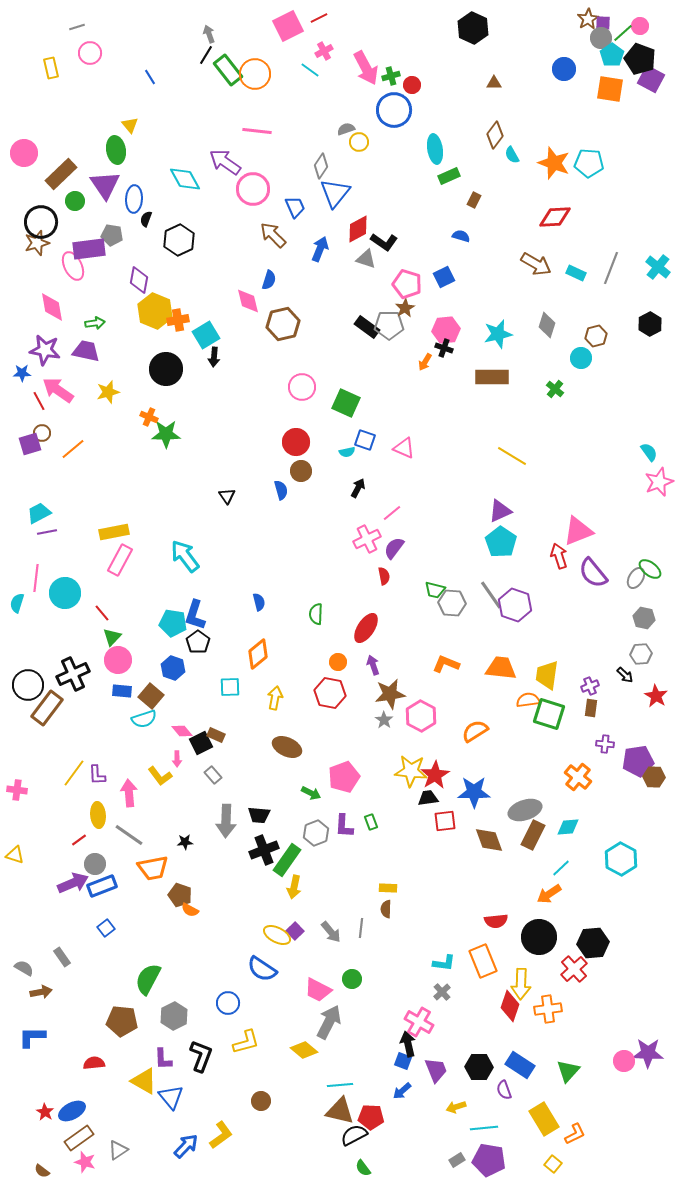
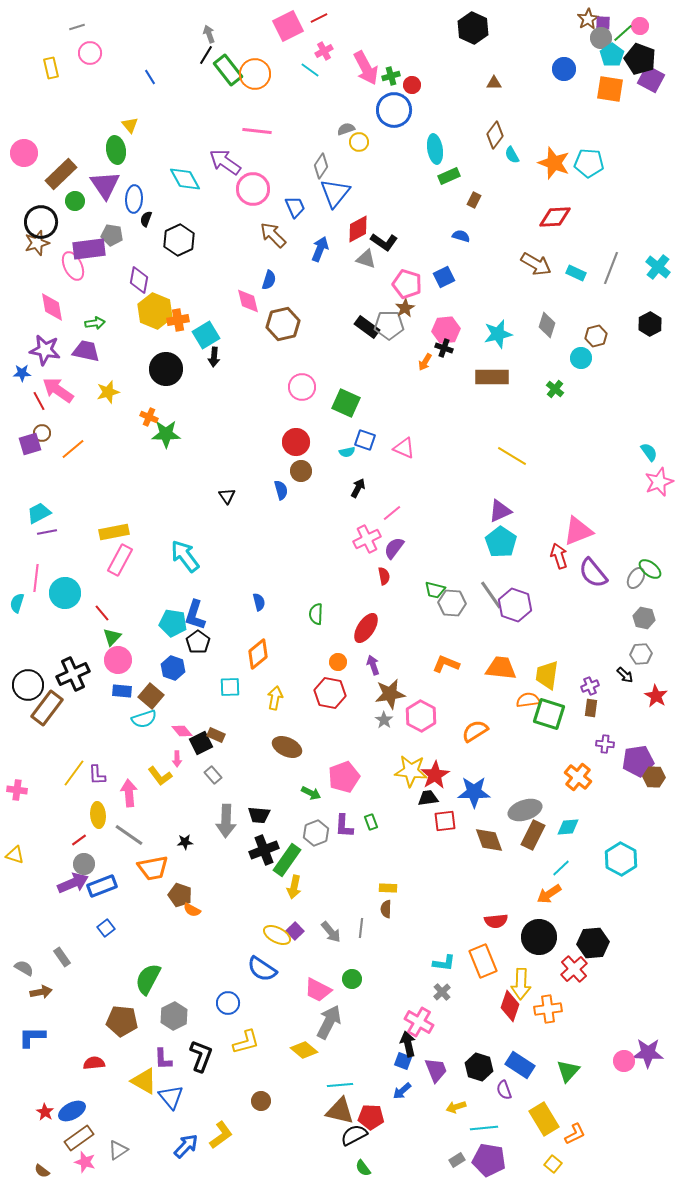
gray circle at (95, 864): moved 11 px left
orange semicircle at (190, 910): moved 2 px right
black hexagon at (479, 1067): rotated 16 degrees clockwise
